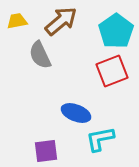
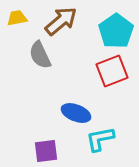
yellow trapezoid: moved 3 px up
